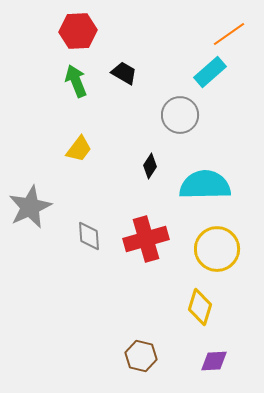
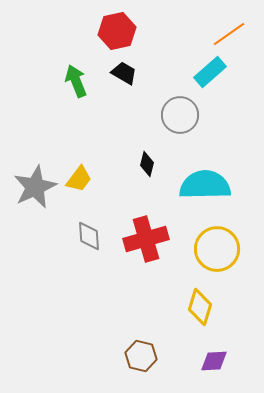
red hexagon: moved 39 px right; rotated 9 degrees counterclockwise
yellow trapezoid: moved 30 px down
black diamond: moved 3 px left, 2 px up; rotated 20 degrees counterclockwise
gray star: moved 5 px right, 20 px up
